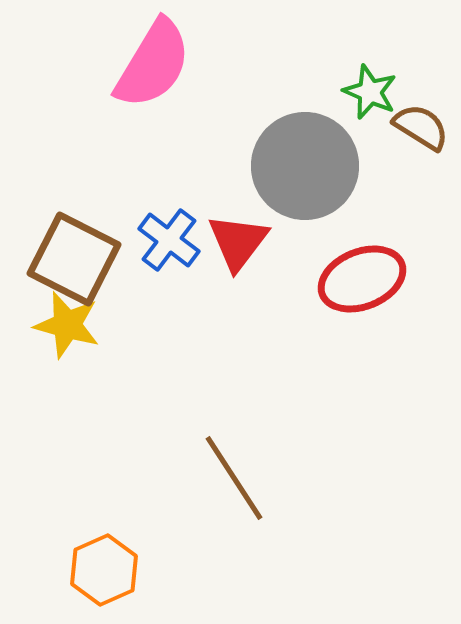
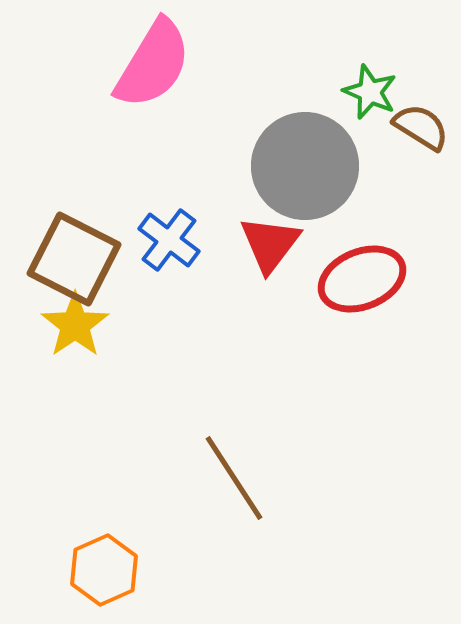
red triangle: moved 32 px right, 2 px down
yellow star: moved 8 px right; rotated 22 degrees clockwise
